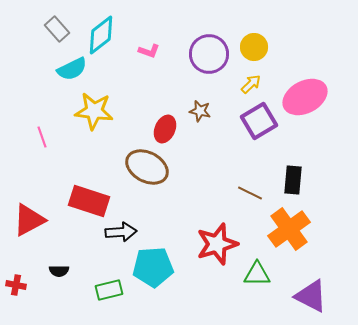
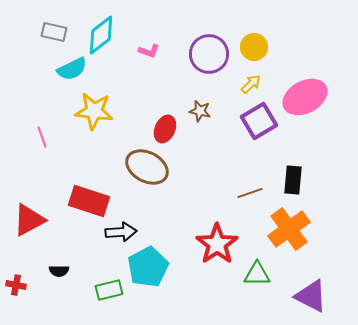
gray rectangle: moved 3 px left, 3 px down; rotated 35 degrees counterclockwise
brown line: rotated 45 degrees counterclockwise
red star: rotated 18 degrees counterclockwise
cyan pentagon: moved 5 px left; rotated 24 degrees counterclockwise
